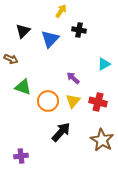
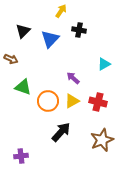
yellow triangle: moved 1 px left; rotated 21 degrees clockwise
brown star: rotated 20 degrees clockwise
